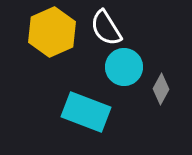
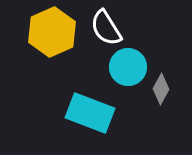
cyan circle: moved 4 px right
cyan rectangle: moved 4 px right, 1 px down
